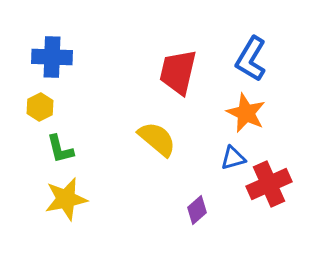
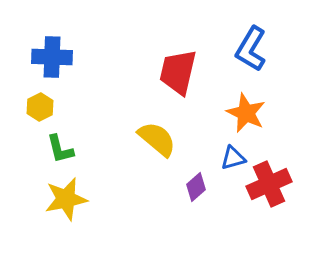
blue L-shape: moved 10 px up
purple diamond: moved 1 px left, 23 px up
